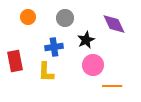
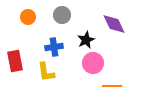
gray circle: moved 3 px left, 3 px up
pink circle: moved 2 px up
yellow L-shape: rotated 10 degrees counterclockwise
